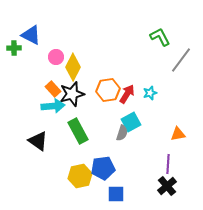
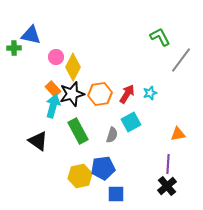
blue triangle: rotated 15 degrees counterclockwise
orange hexagon: moved 8 px left, 4 px down
cyan arrow: rotated 70 degrees counterclockwise
gray semicircle: moved 10 px left, 2 px down
